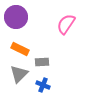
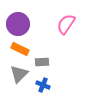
purple circle: moved 2 px right, 7 px down
